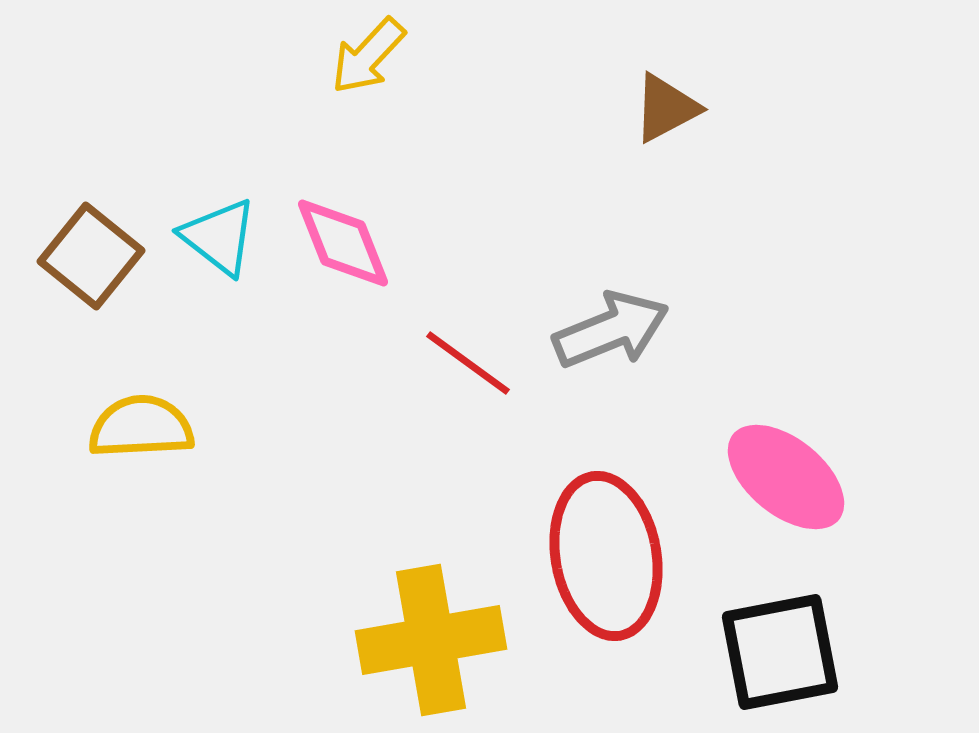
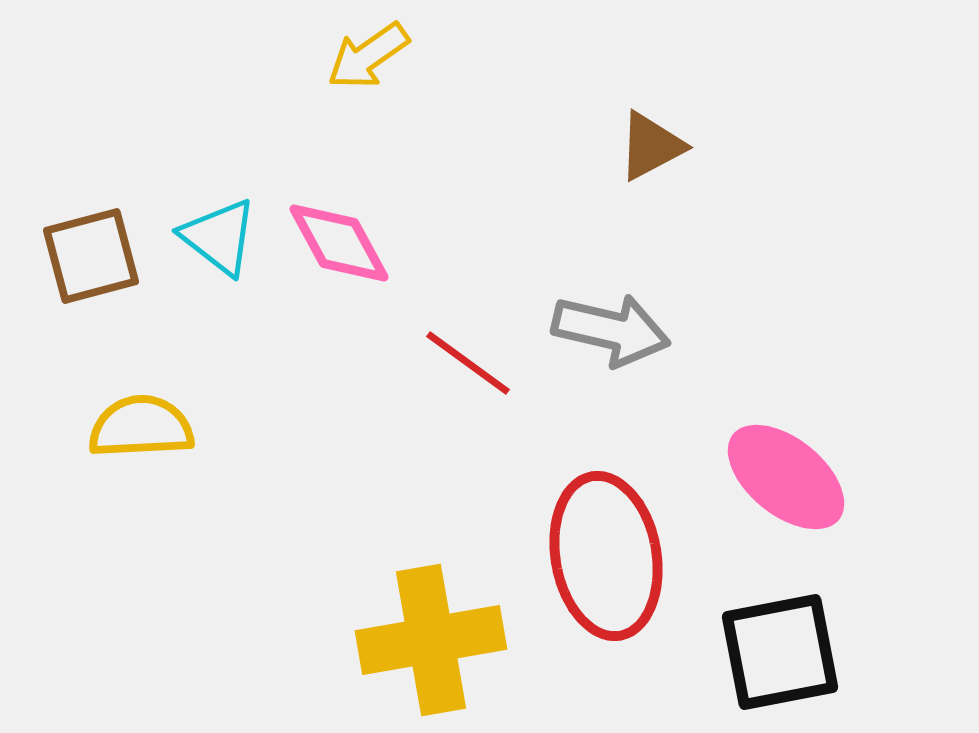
yellow arrow: rotated 12 degrees clockwise
brown triangle: moved 15 px left, 38 px down
pink diamond: moved 4 px left; rotated 7 degrees counterclockwise
brown square: rotated 36 degrees clockwise
gray arrow: rotated 35 degrees clockwise
